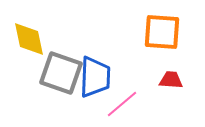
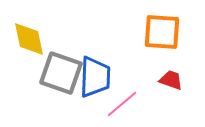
red trapezoid: rotated 15 degrees clockwise
